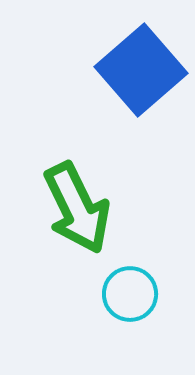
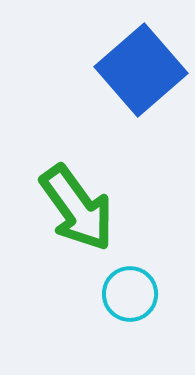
green arrow: rotated 10 degrees counterclockwise
